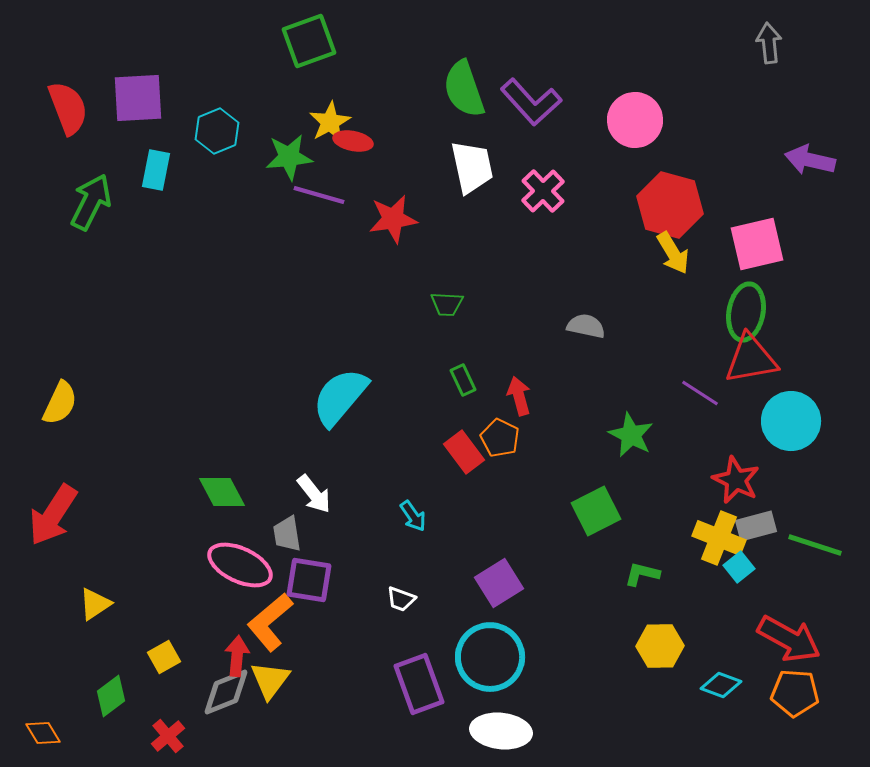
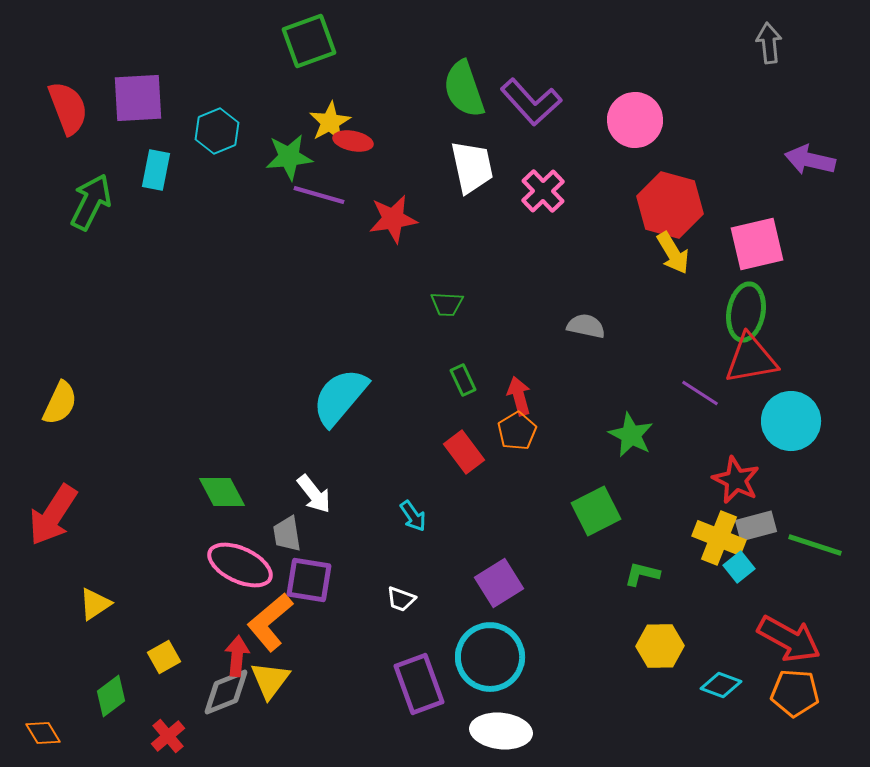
orange pentagon at (500, 438): moved 17 px right, 7 px up; rotated 15 degrees clockwise
